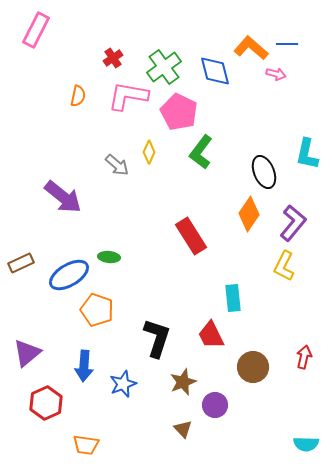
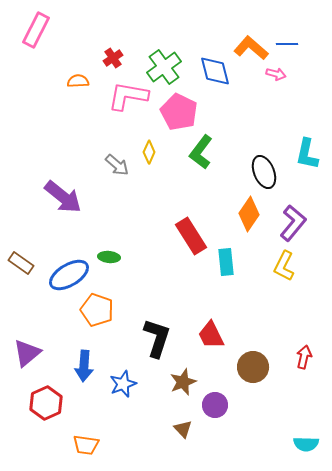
orange semicircle: moved 15 px up; rotated 105 degrees counterclockwise
brown rectangle: rotated 60 degrees clockwise
cyan rectangle: moved 7 px left, 36 px up
